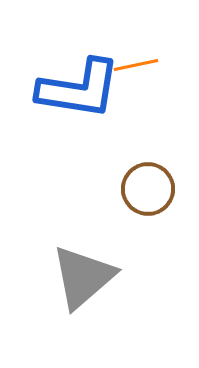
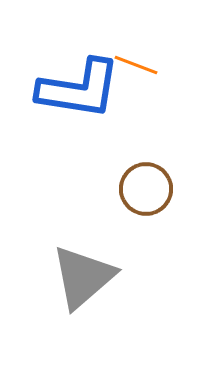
orange line: rotated 33 degrees clockwise
brown circle: moved 2 px left
